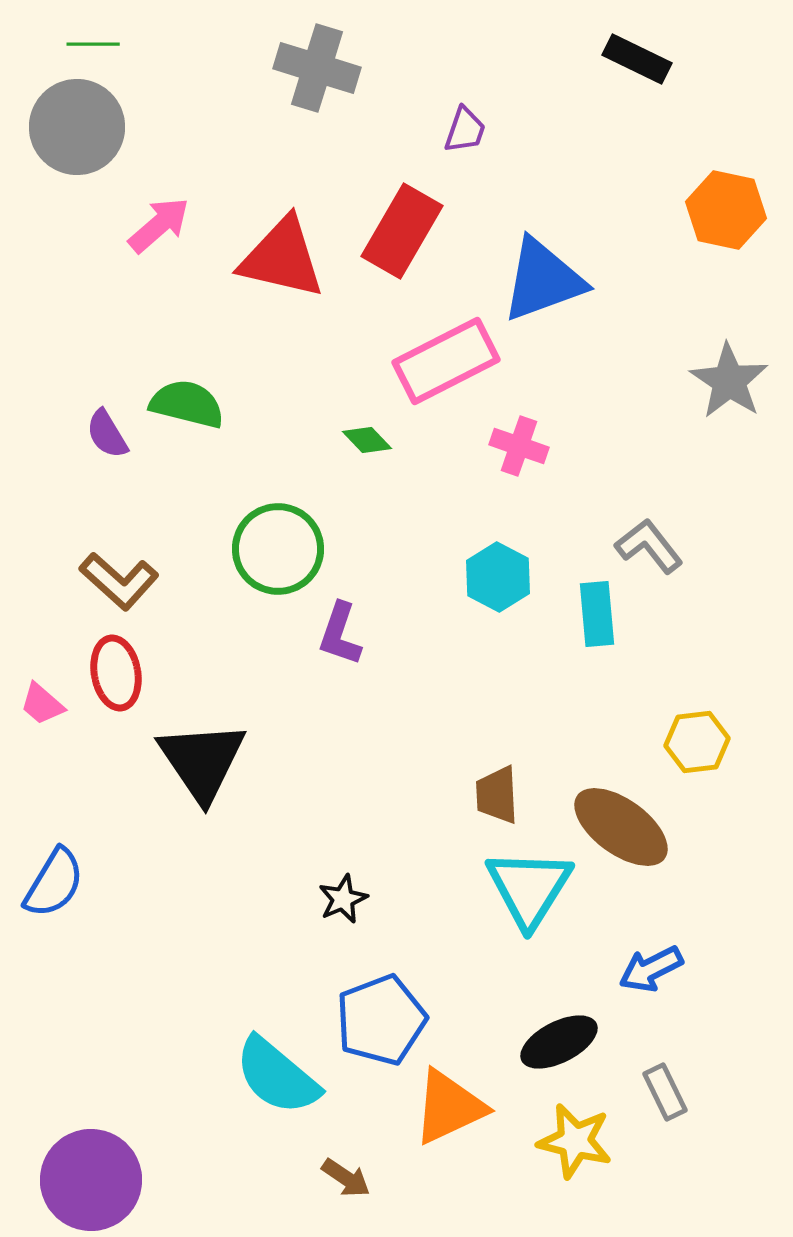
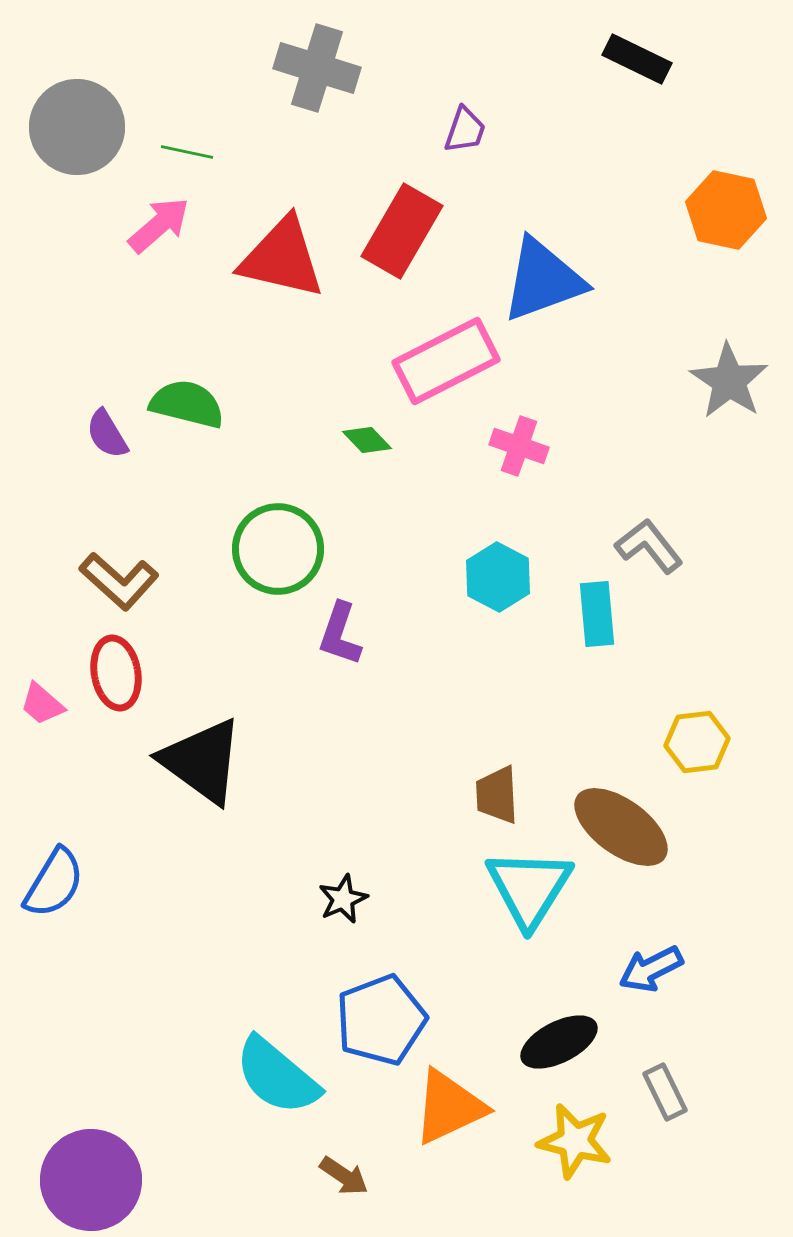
green line: moved 94 px right, 108 px down; rotated 12 degrees clockwise
black triangle: rotated 20 degrees counterclockwise
brown arrow: moved 2 px left, 2 px up
